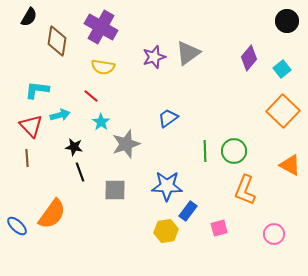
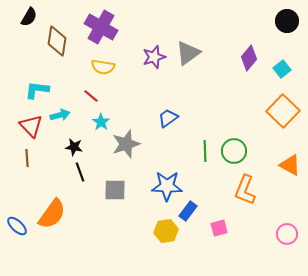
pink circle: moved 13 px right
